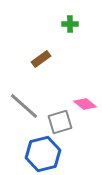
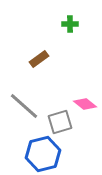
brown rectangle: moved 2 px left
